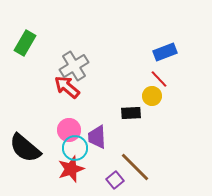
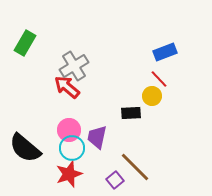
purple trapezoid: rotated 15 degrees clockwise
cyan circle: moved 3 px left
red star: moved 2 px left, 5 px down
